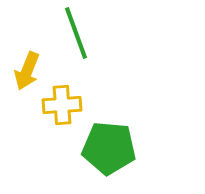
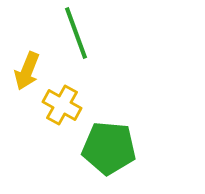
yellow cross: rotated 33 degrees clockwise
